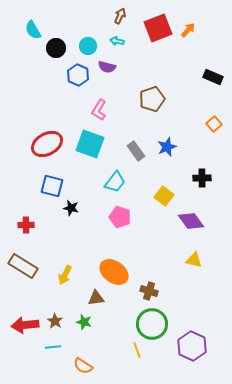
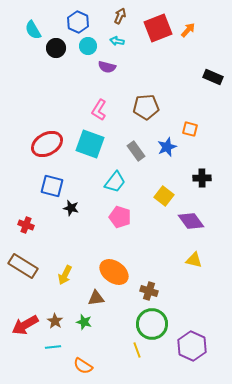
blue hexagon: moved 53 px up
brown pentagon: moved 6 px left, 8 px down; rotated 15 degrees clockwise
orange square: moved 24 px left, 5 px down; rotated 35 degrees counterclockwise
red cross: rotated 21 degrees clockwise
red arrow: rotated 24 degrees counterclockwise
